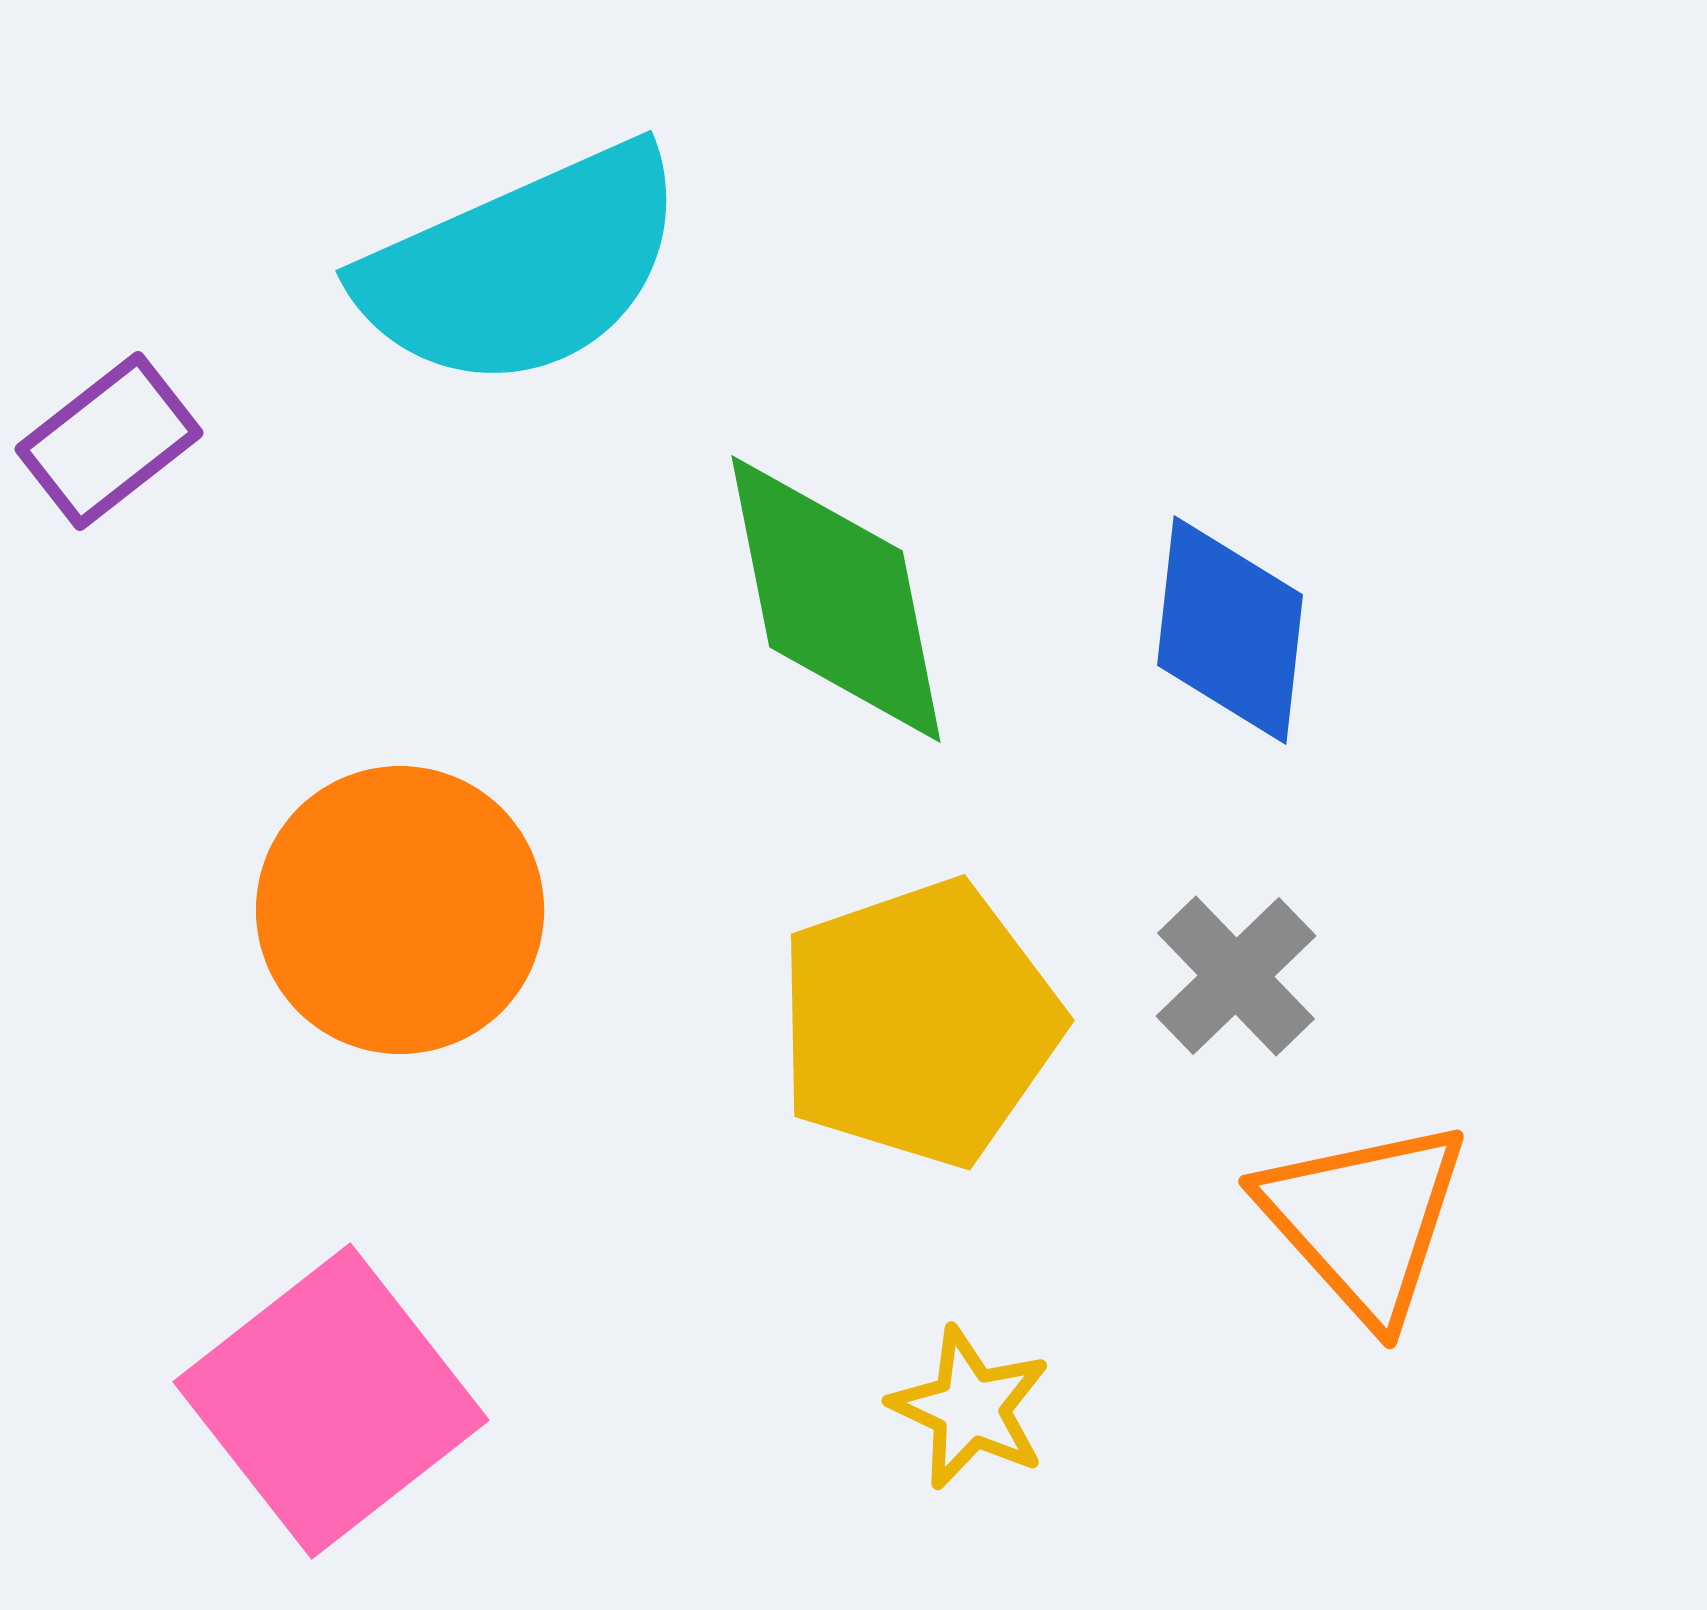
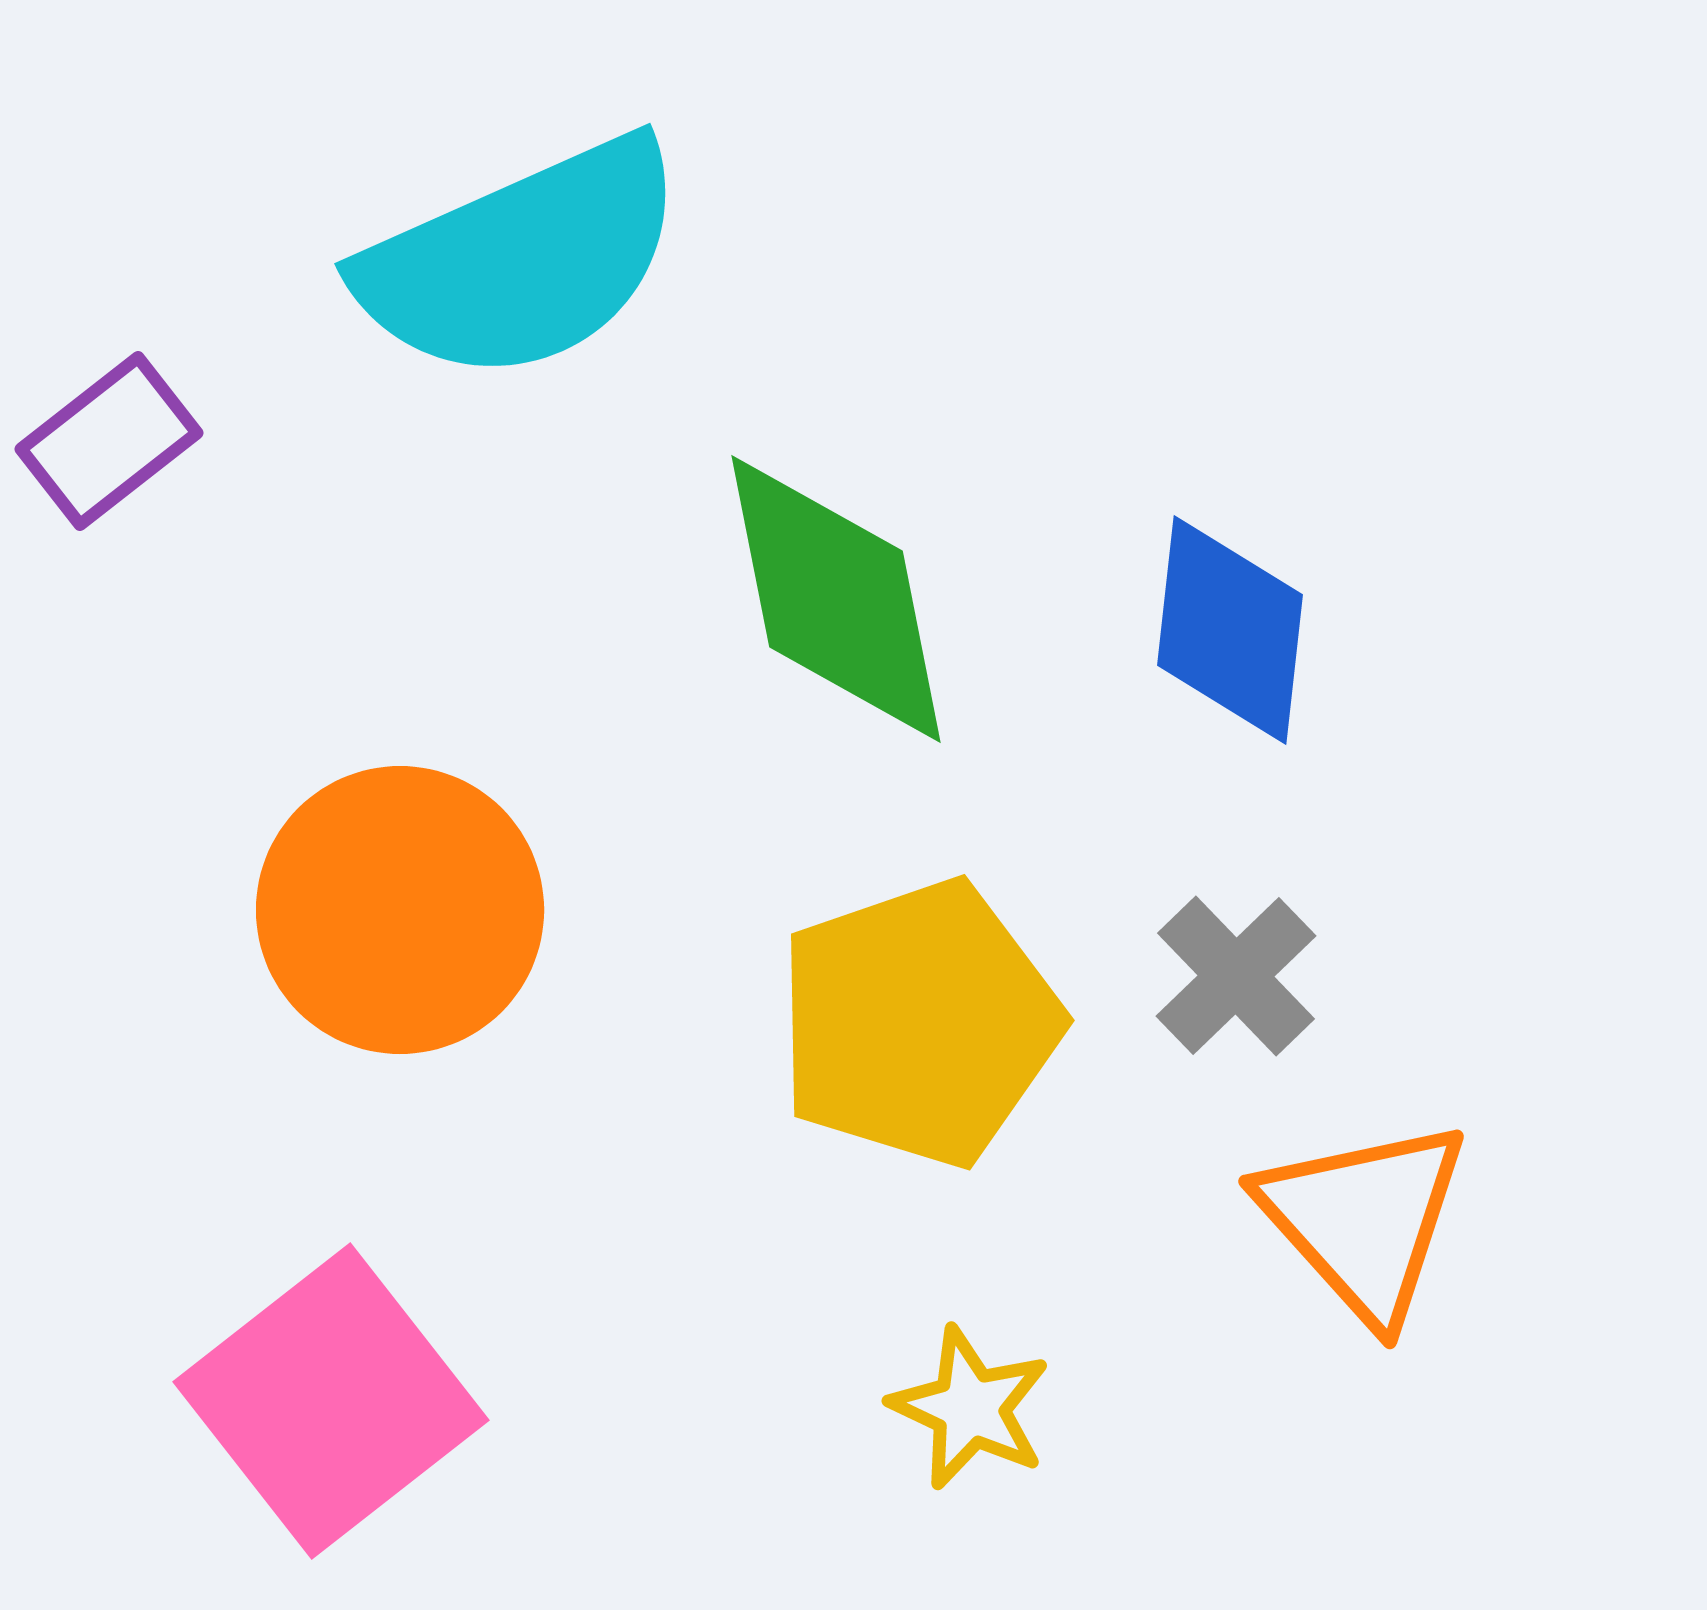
cyan semicircle: moved 1 px left, 7 px up
